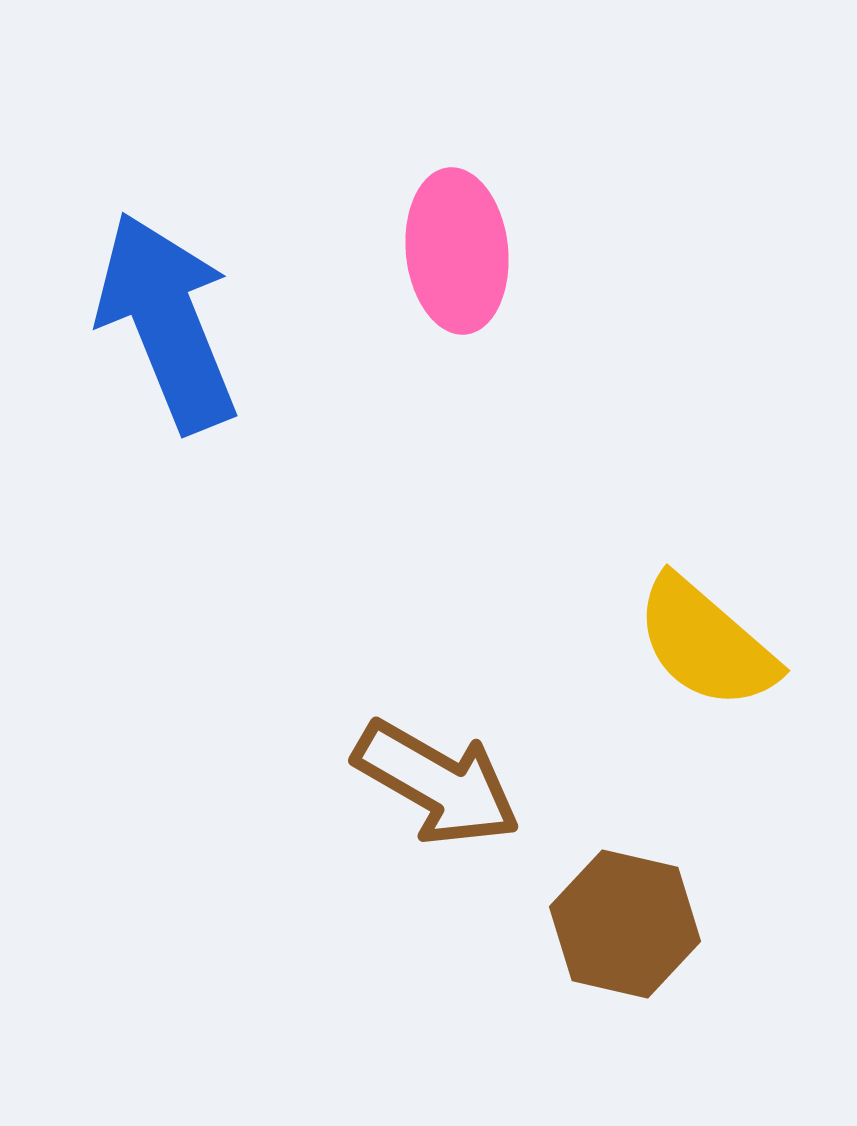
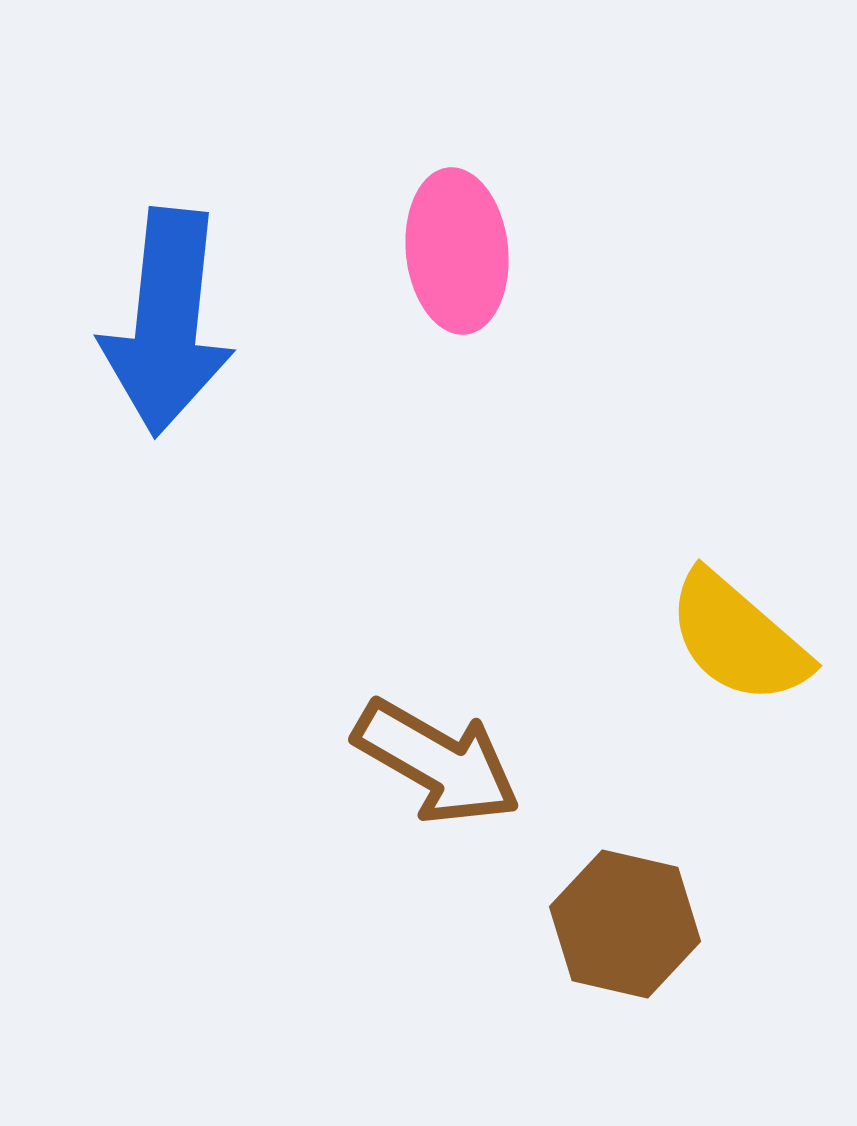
blue arrow: rotated 152 degrees counterclockwise
yellow semicircle: moved 32 px right, 5 px up
brown arrow: moved 21 px up
